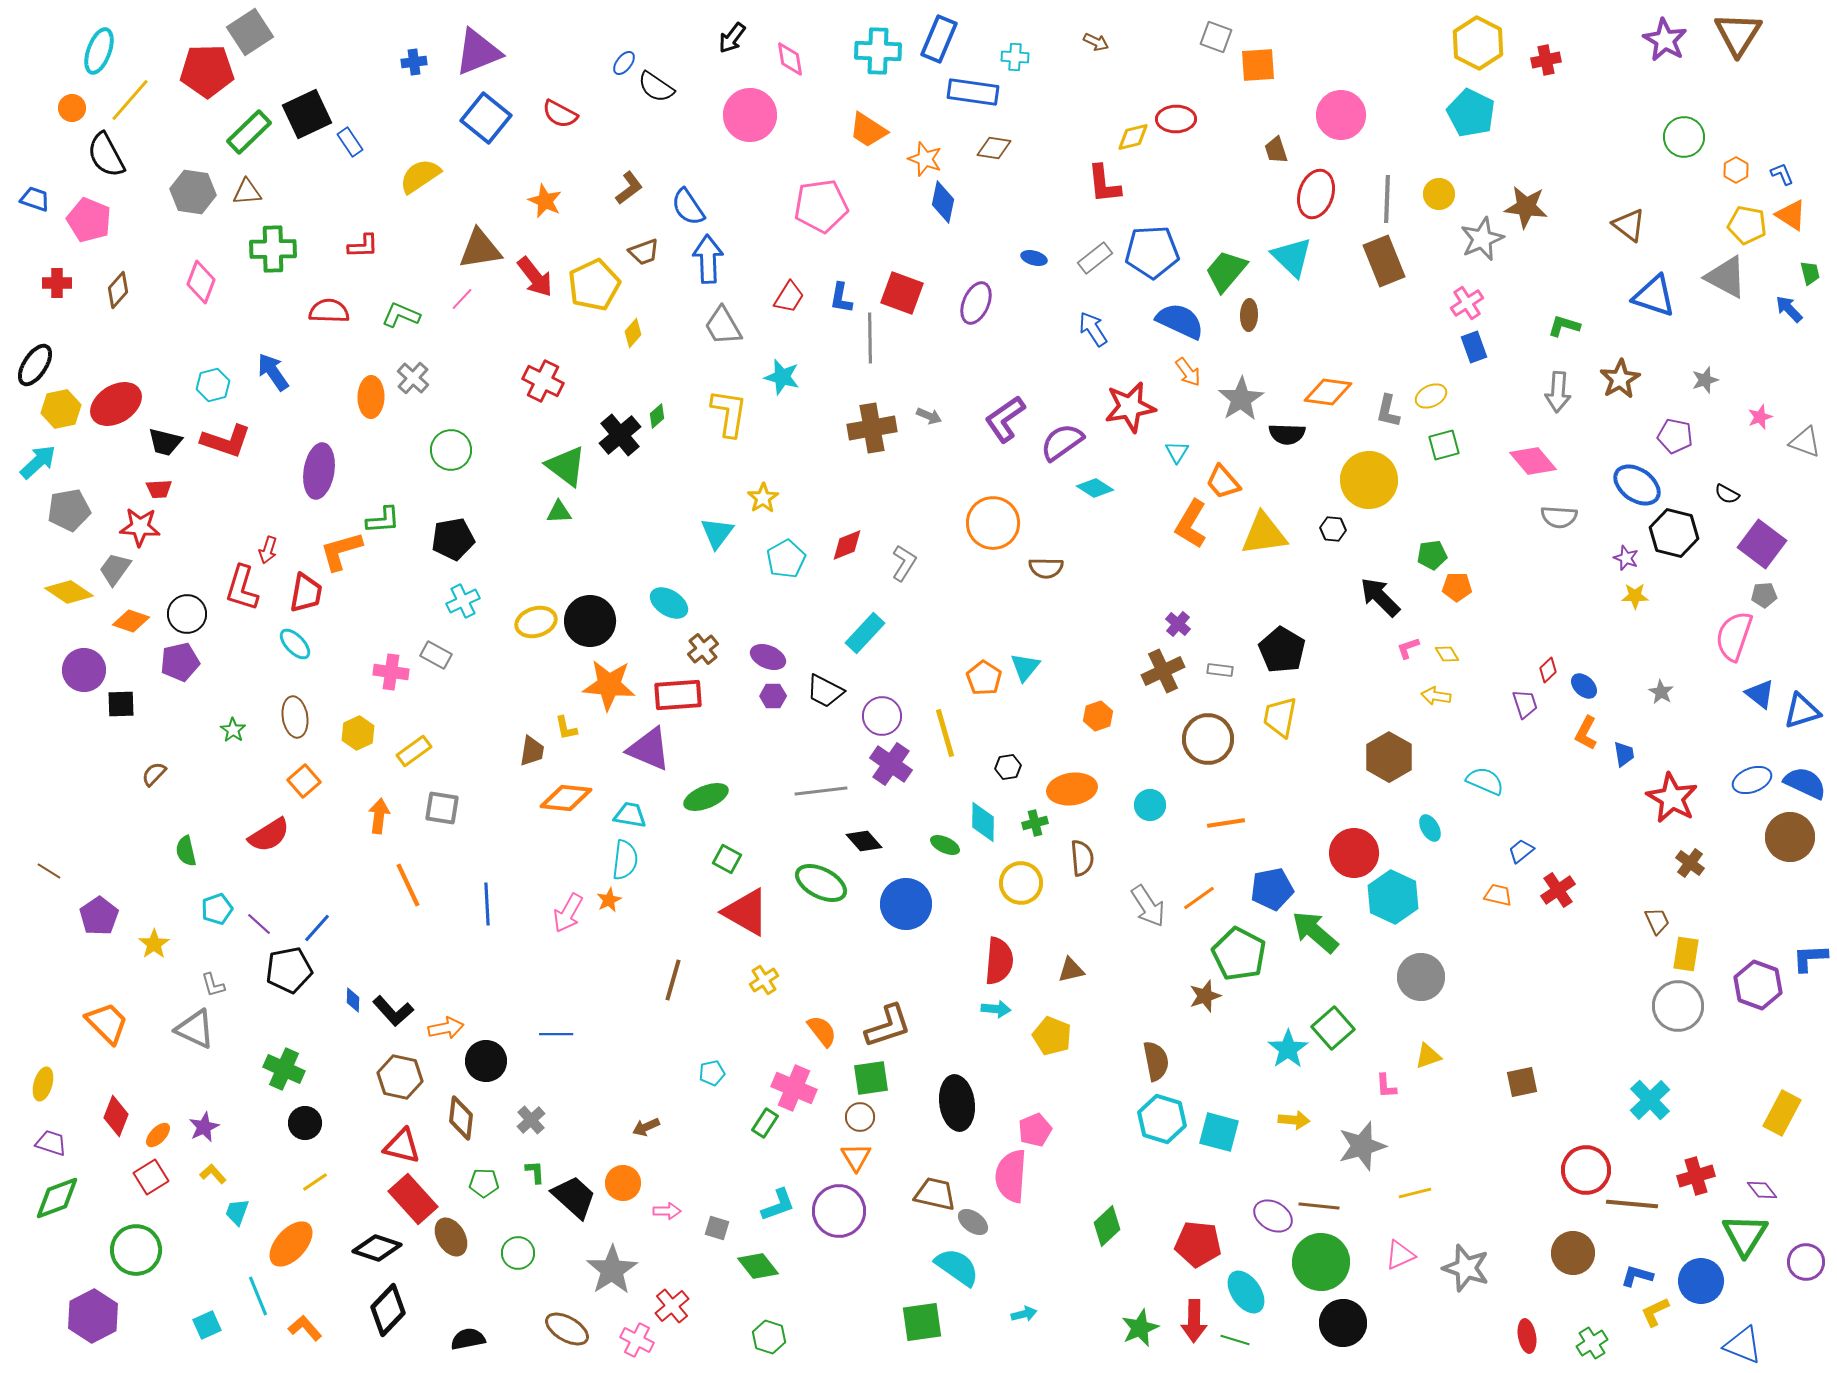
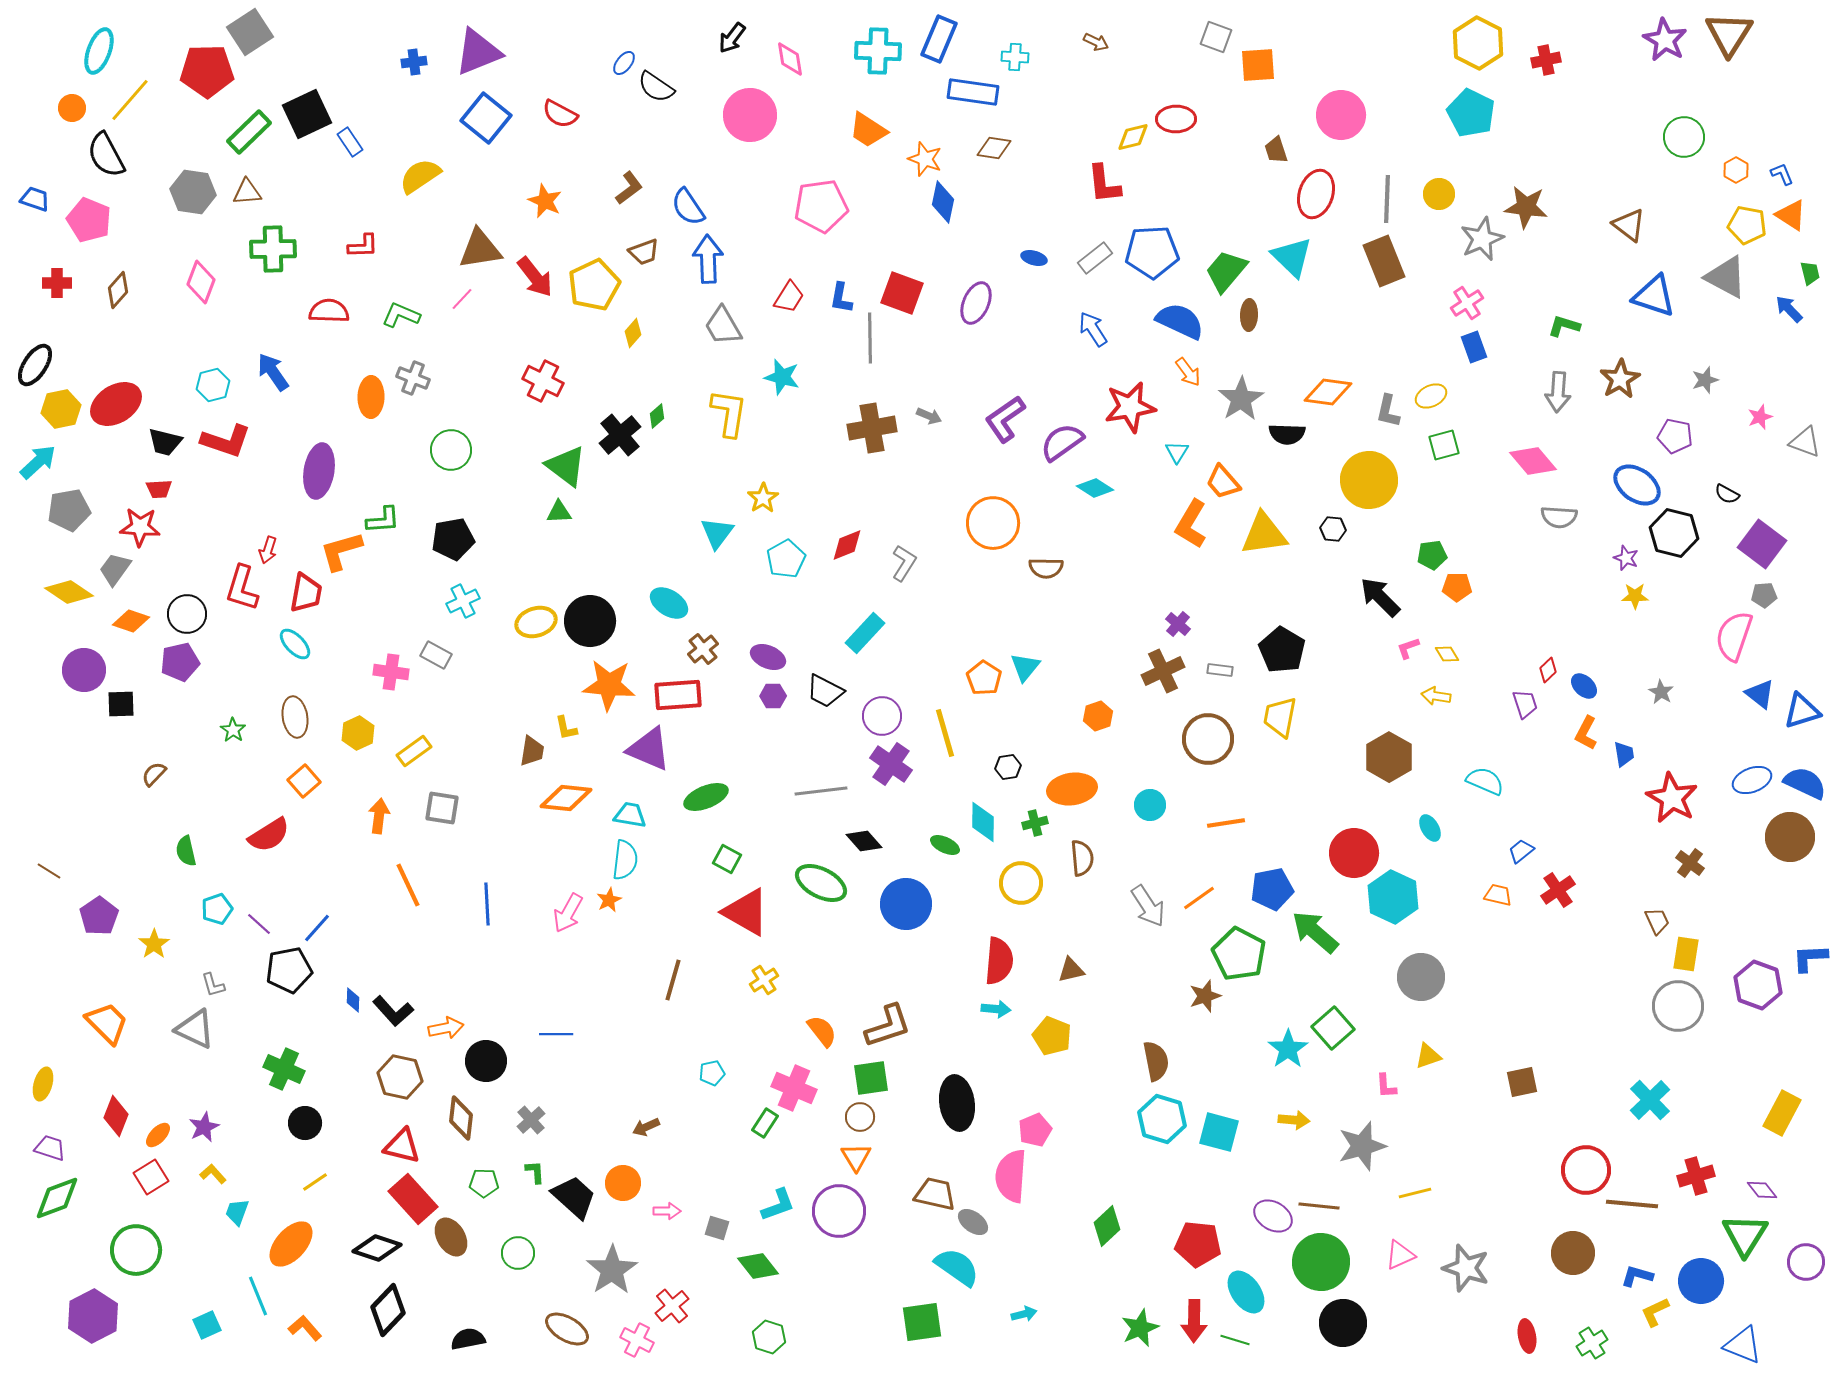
brown triangle at (1738, 34): moved 9 px left
gray cross at (413, 378): rotated 20 degrees counterclockwise
purple trapezoid at (51, 1143): moved 1 px left, 5 px down
